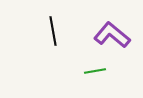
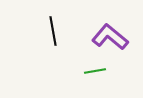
purple L-shape: moved 2 px left, 2 px down
